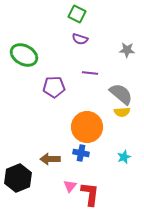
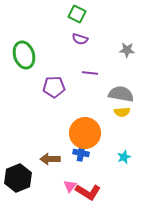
green ellipse: rotated 44 degrees clockwise
gray semicircle: rotated 30 degrees counterclockwise
orange circle: moved 2 px left, 6 px down
red L-shape: moved 2 px left, 2 px up; rotated 115 degrees clockwise
